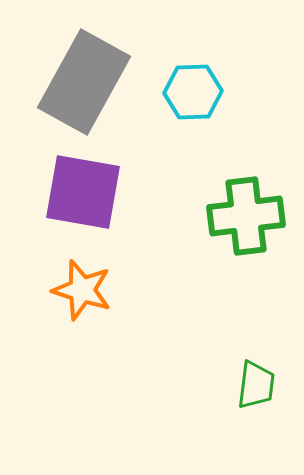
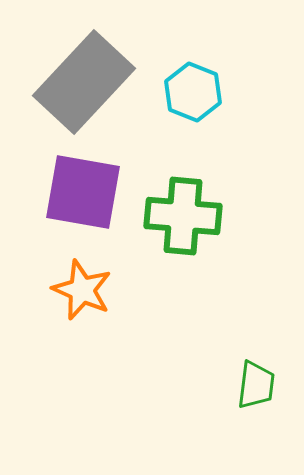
gray rectangle: rotated 14 degrees clockwise
cyan hexagon: rotated 24 degrees clockwise
green cross: moved 63 px left; rotated 12 degrees clockwise
orange star: rotated 6 degrees clockwise
